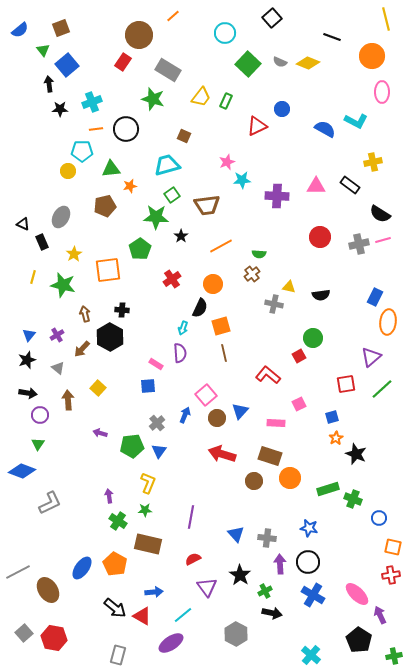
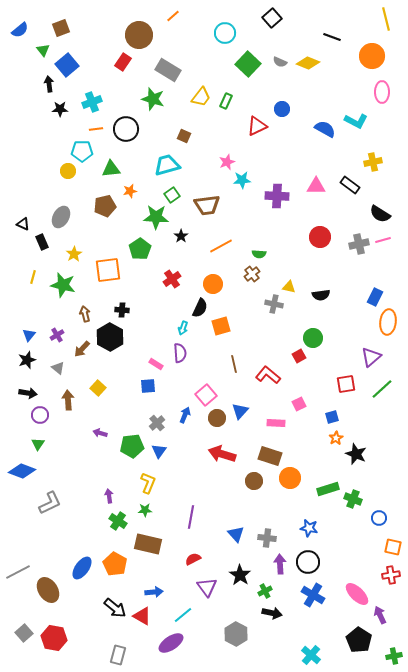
orange star at (130, 186): moved 5 px down
brown line at (224, 353): moved 10 px right, 11 px down
